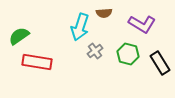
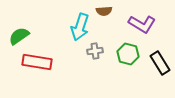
brown semicircle: moved 2 px up
gray cross: rotated 28 degrees clockwise
